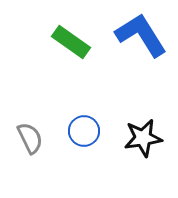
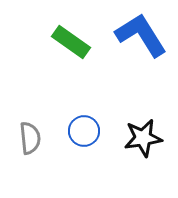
gray semicircle: rotated 20 degrees clockwise
